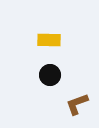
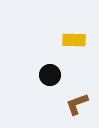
yellow rectangle: moved 25 px right
